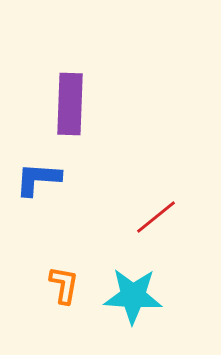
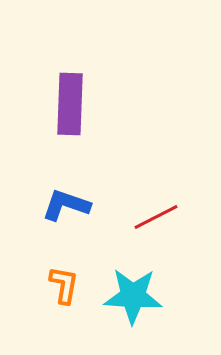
blue L-shape: moved 28 px right, 26 px down; rotated 15 degrees clockwise
red line: rotated 12 degrees clockwise
